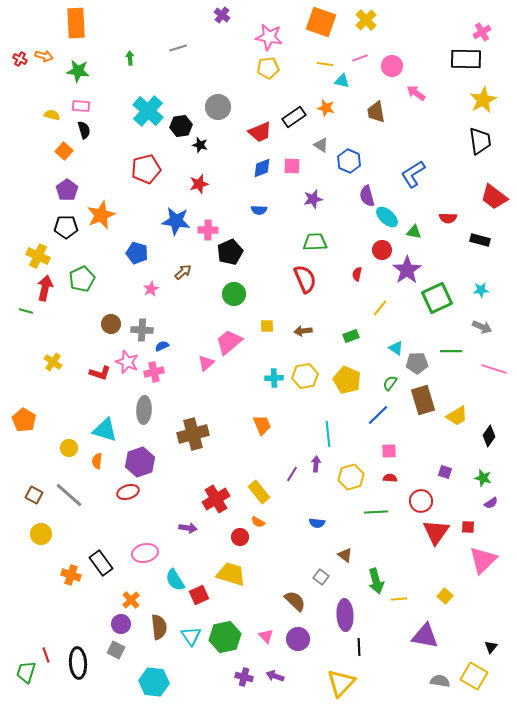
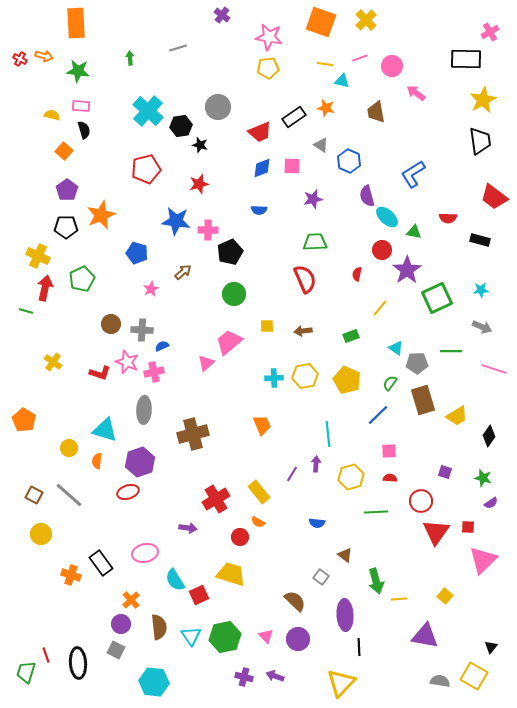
pink cross at (482, 32): moved 8 px right
